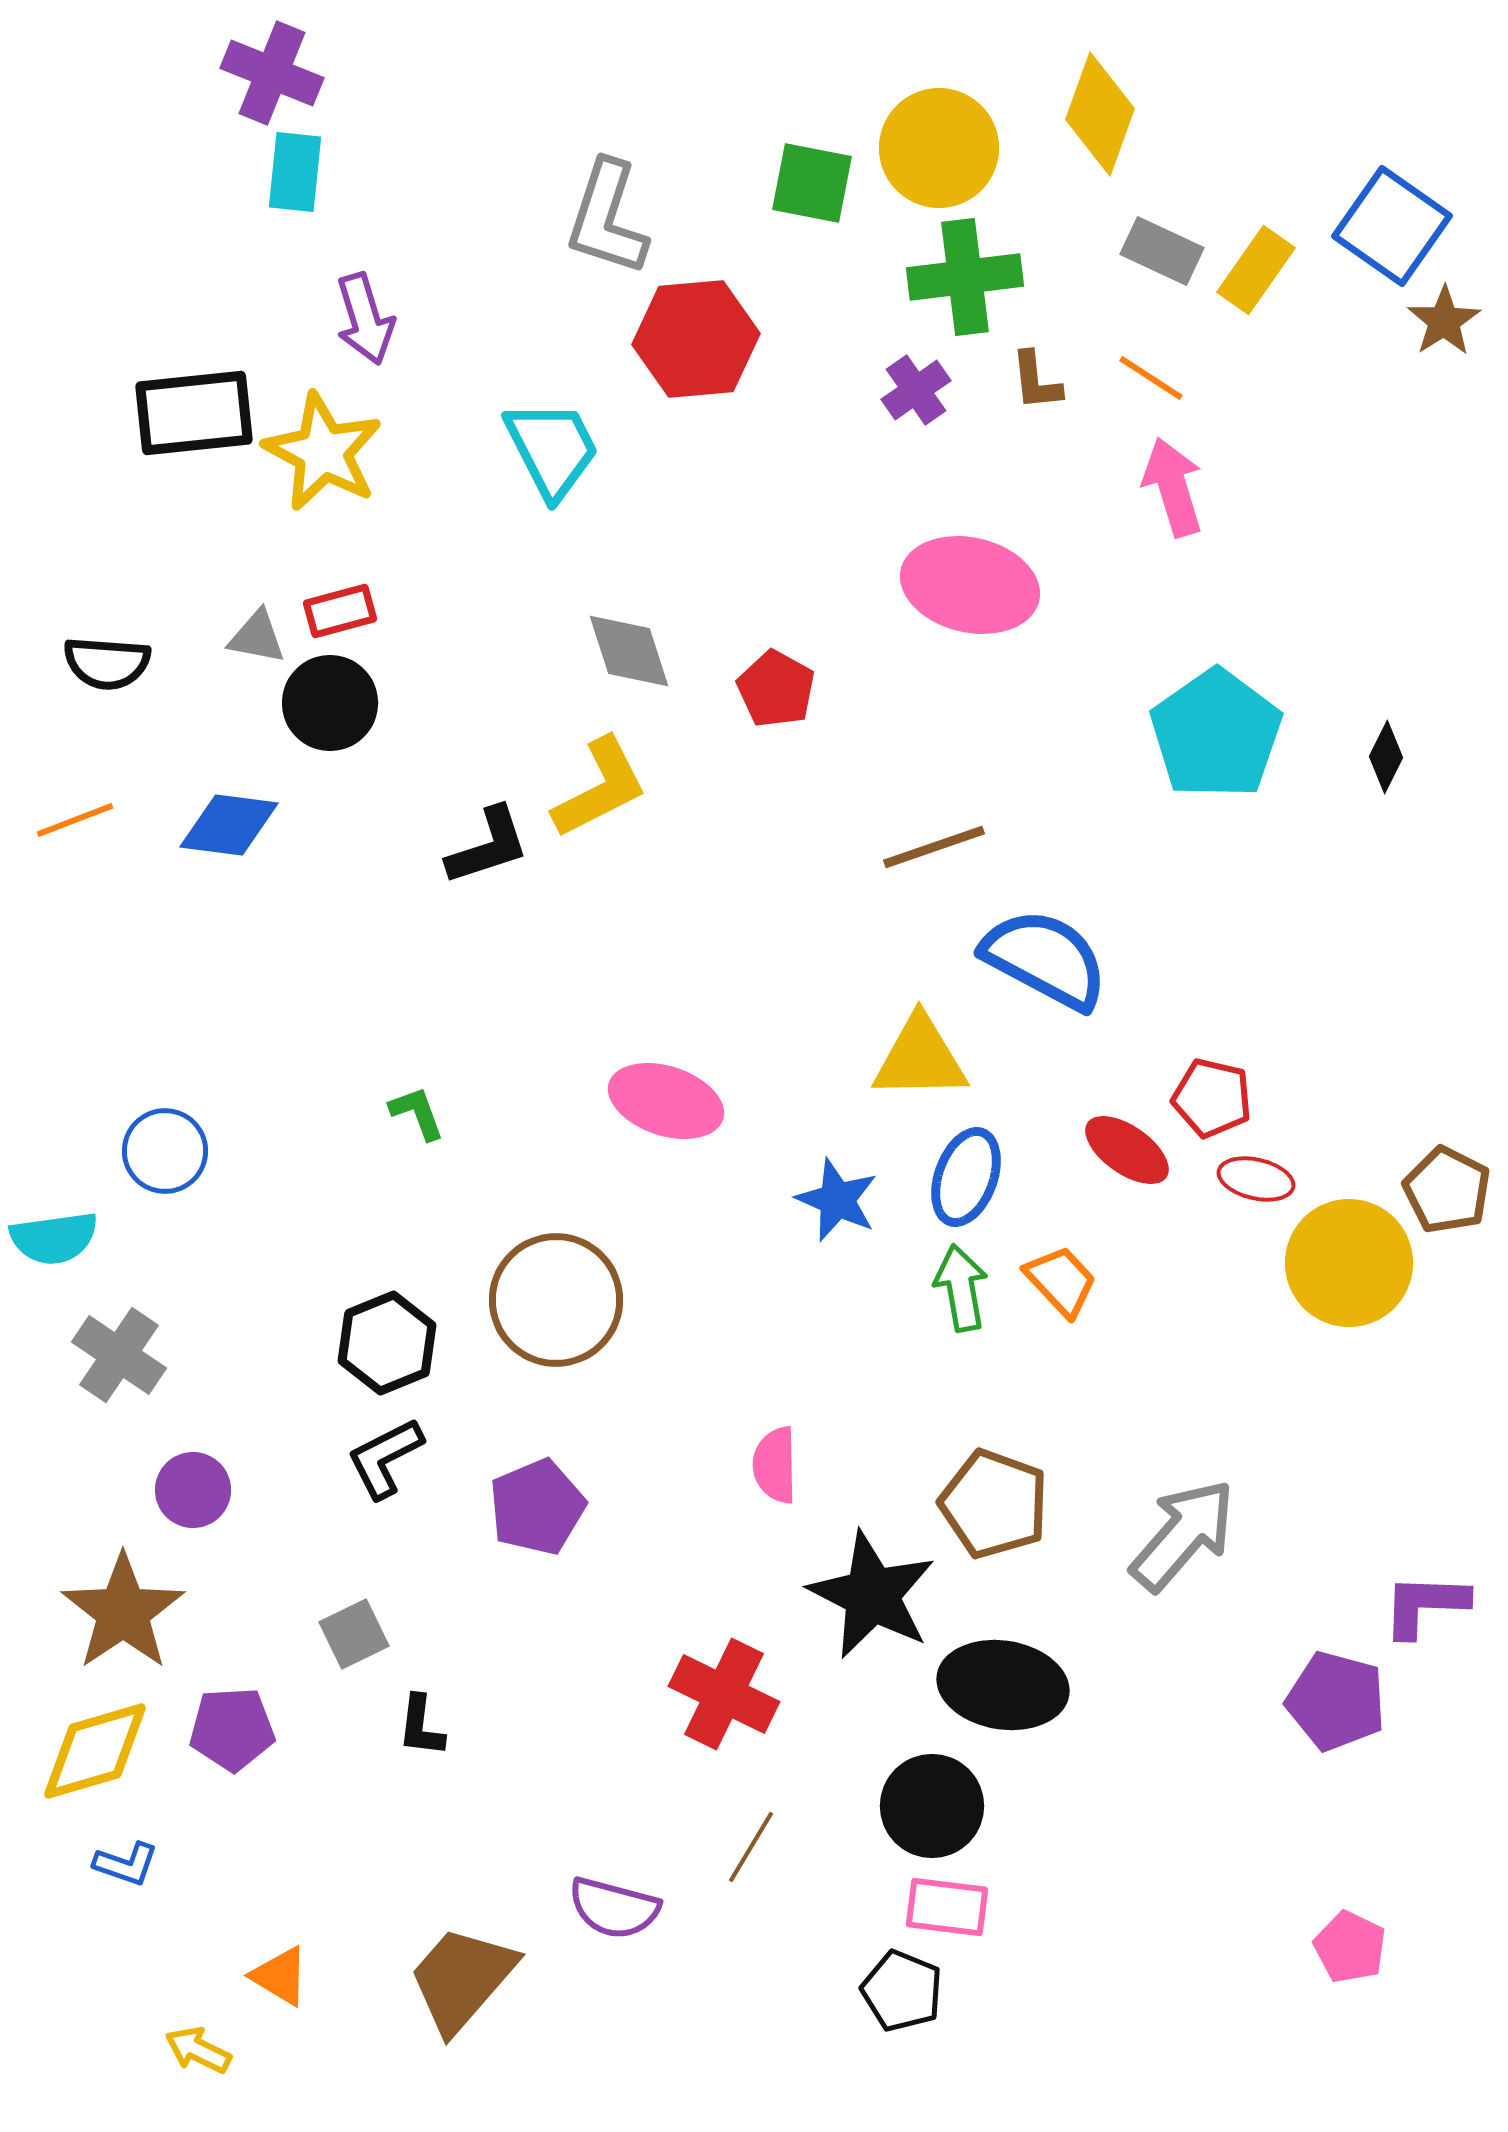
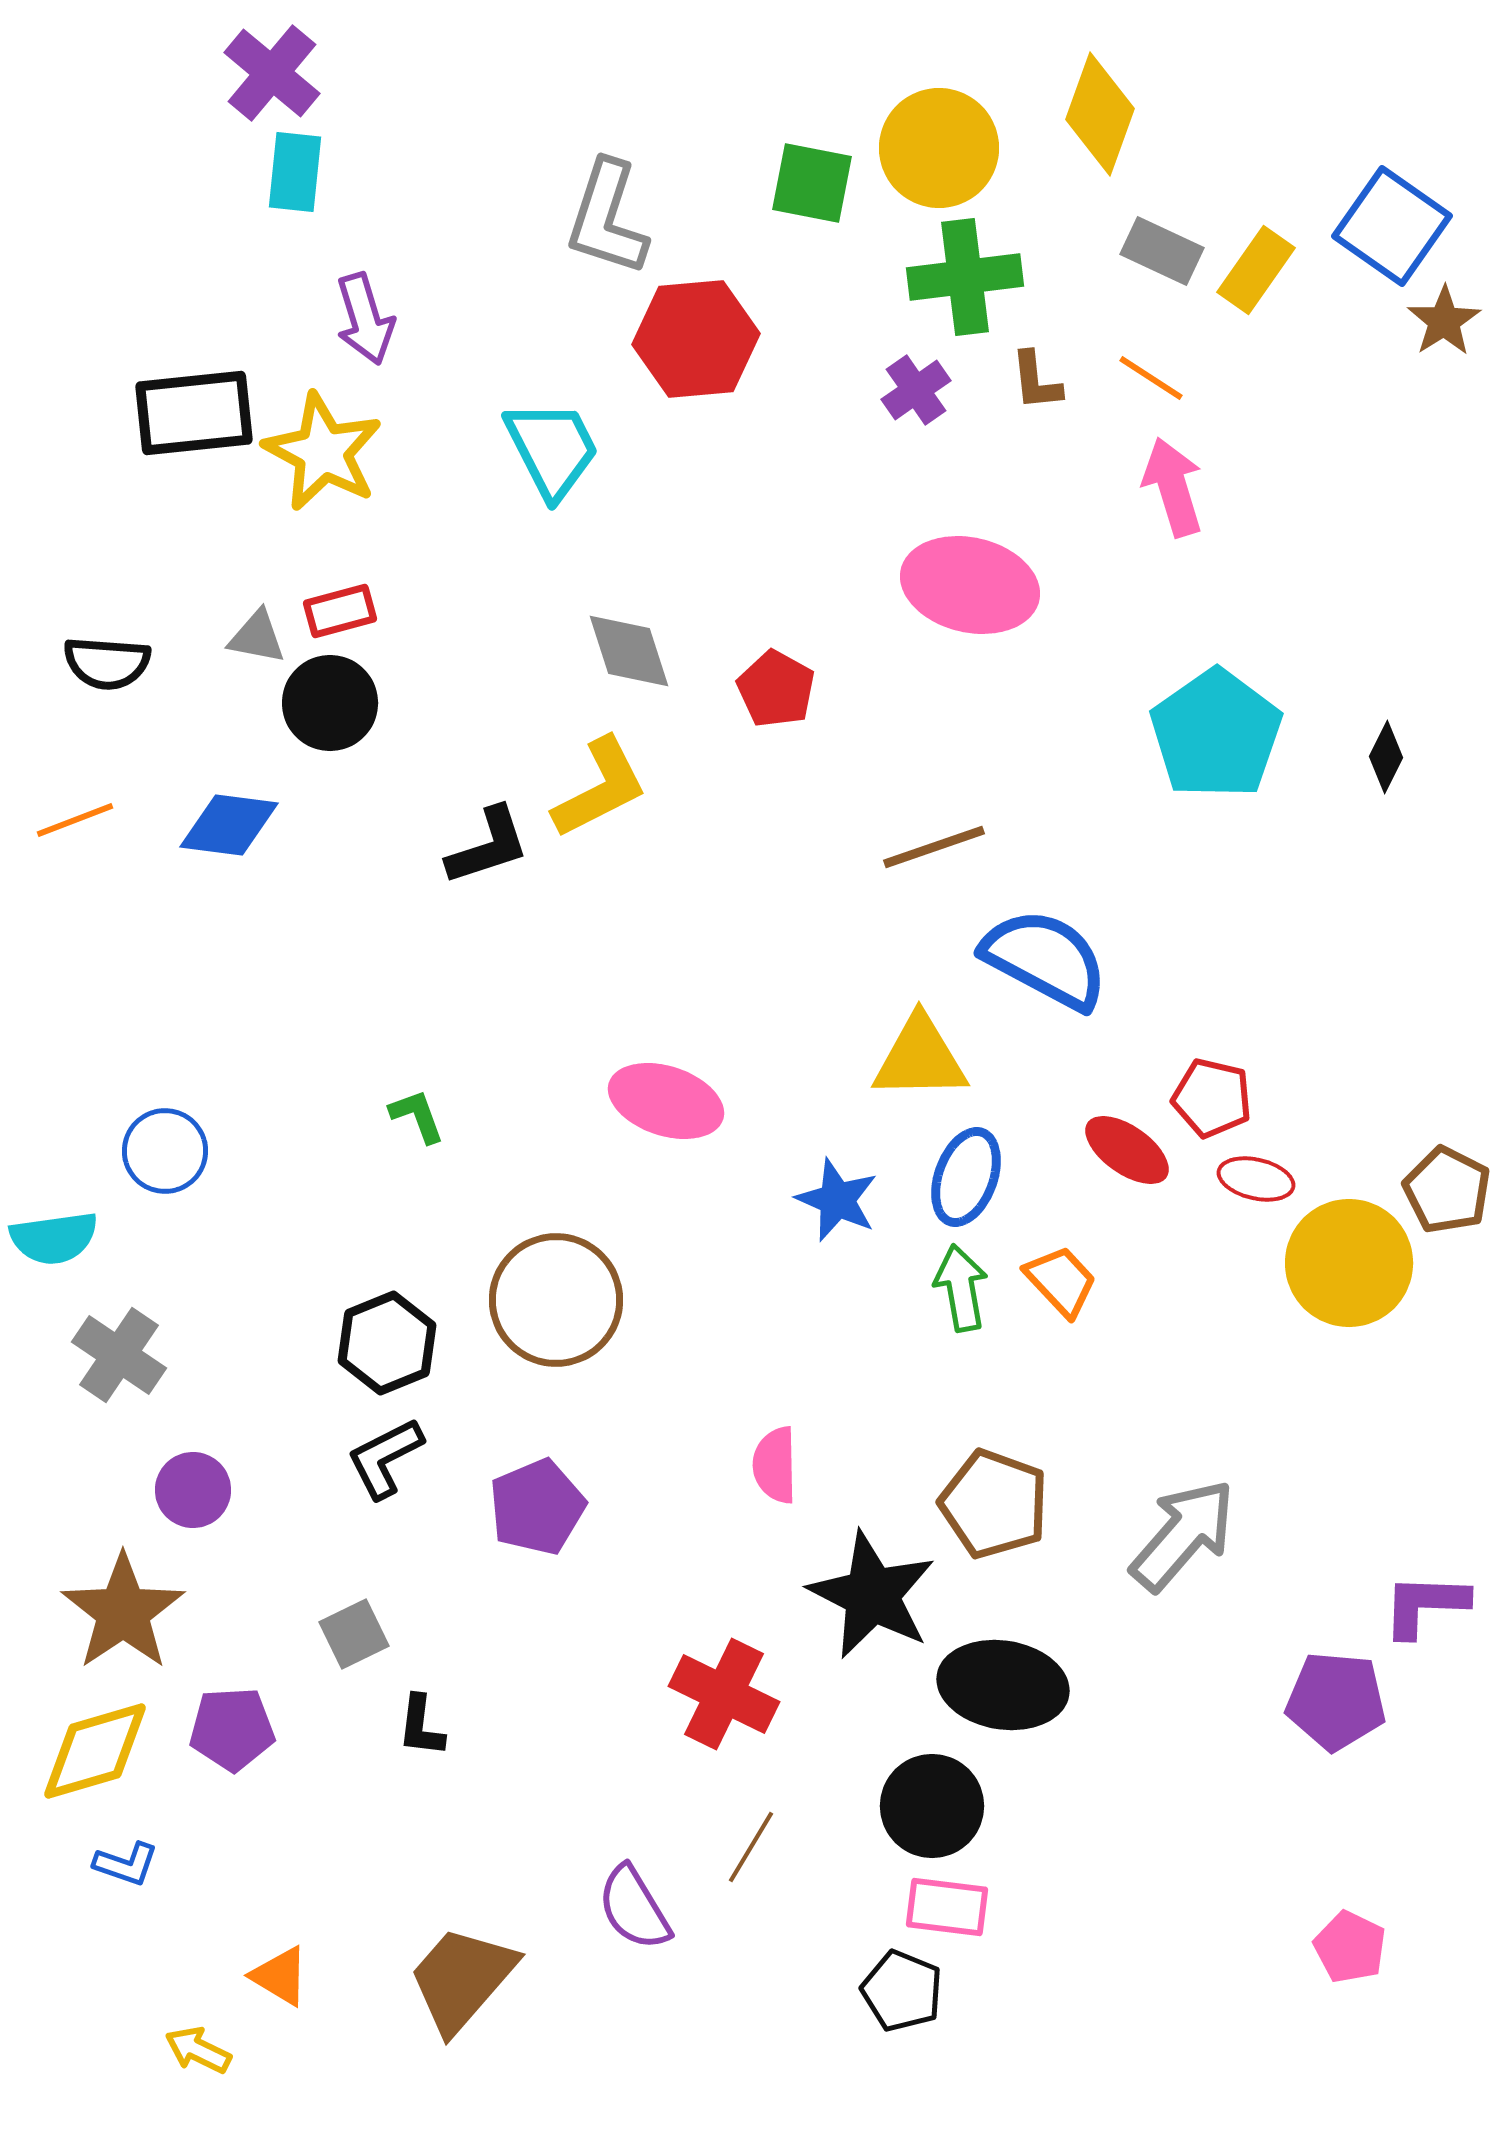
purple cross at (272, 73): rotated 18 degrees clockwise
green L-shape at (417, 1113): moved 3 px down
purple pentagon at (1336, 1701): rotated 10 degrees counterclockwise
purple semicircle at (614, 1908): moved 20 px right; rotated 44 degrees clockwise
